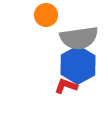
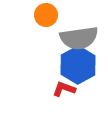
red L-shape: moved 2 px left, 3 px down
